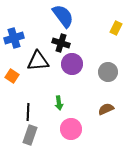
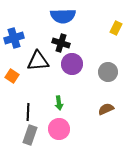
blue semicircle: rotated 125 degrees clockwise
pink circle: moved 12 px left
